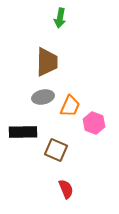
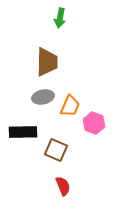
red semicircle: moved 3 px left, 3 px up
